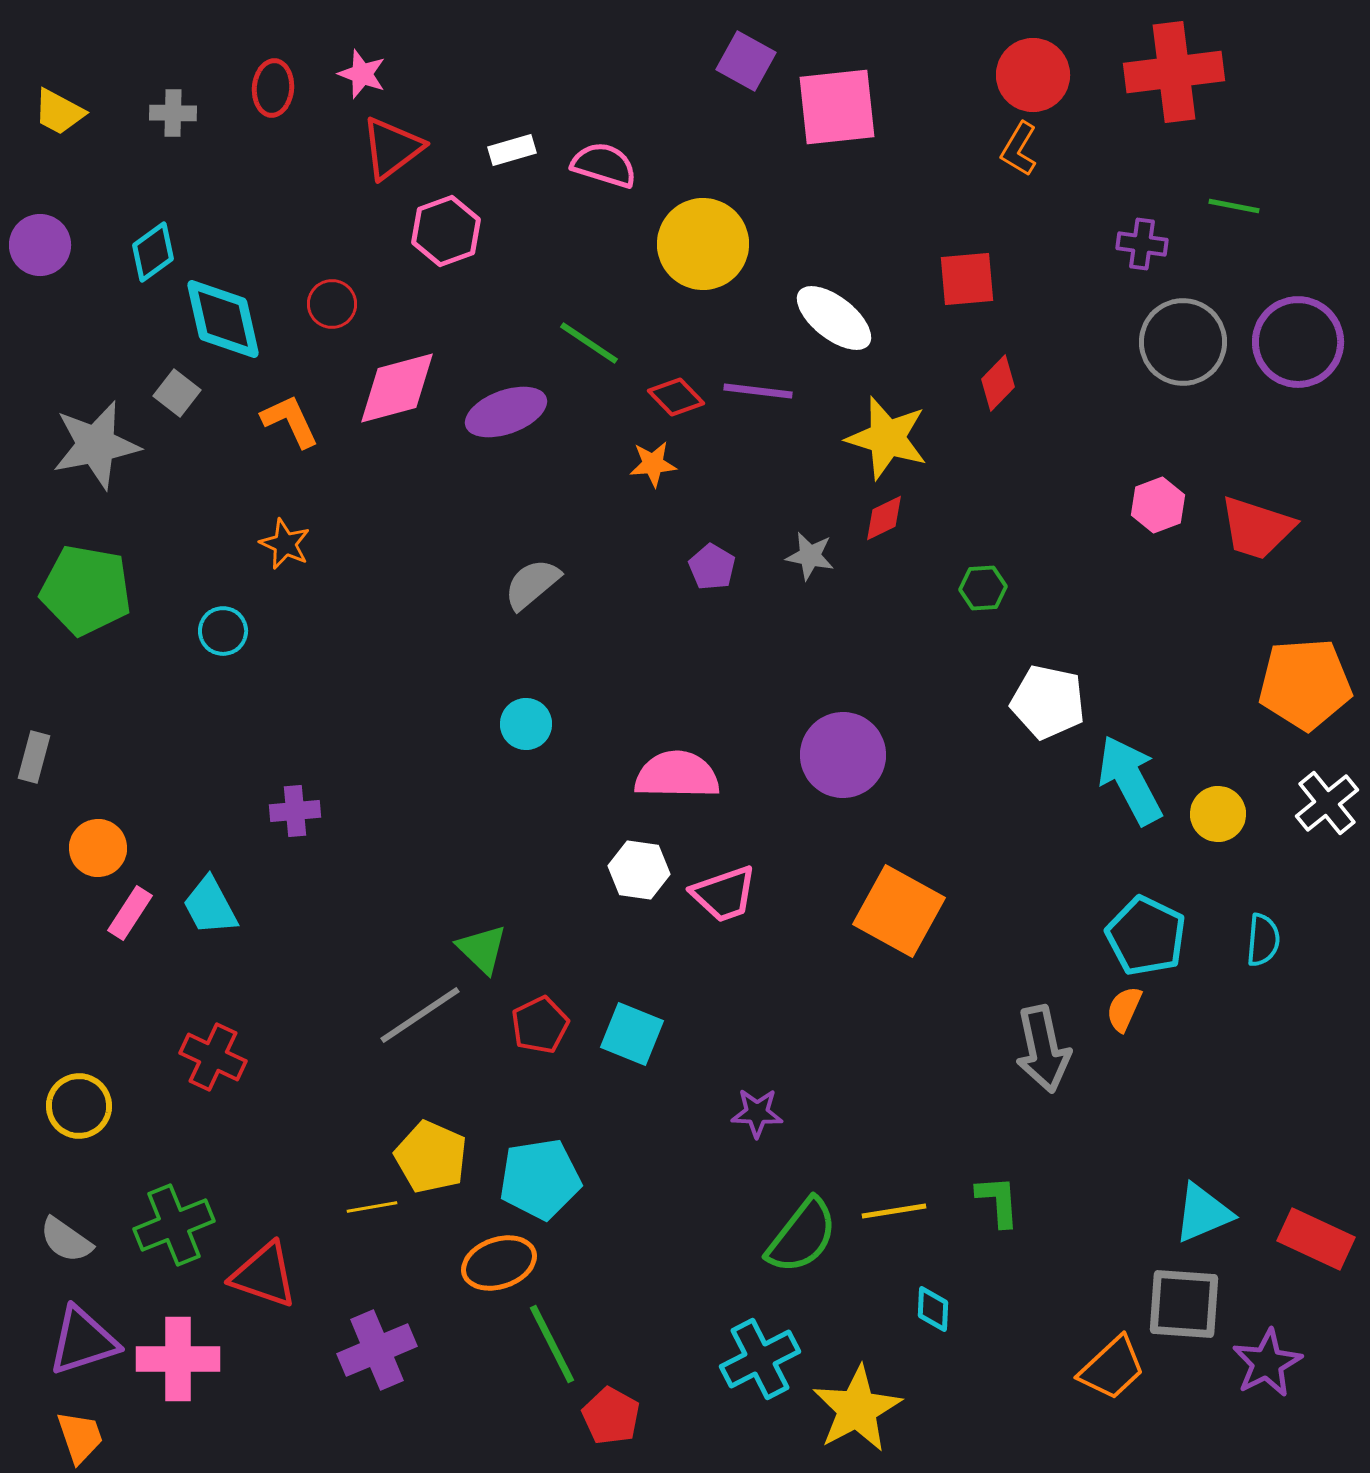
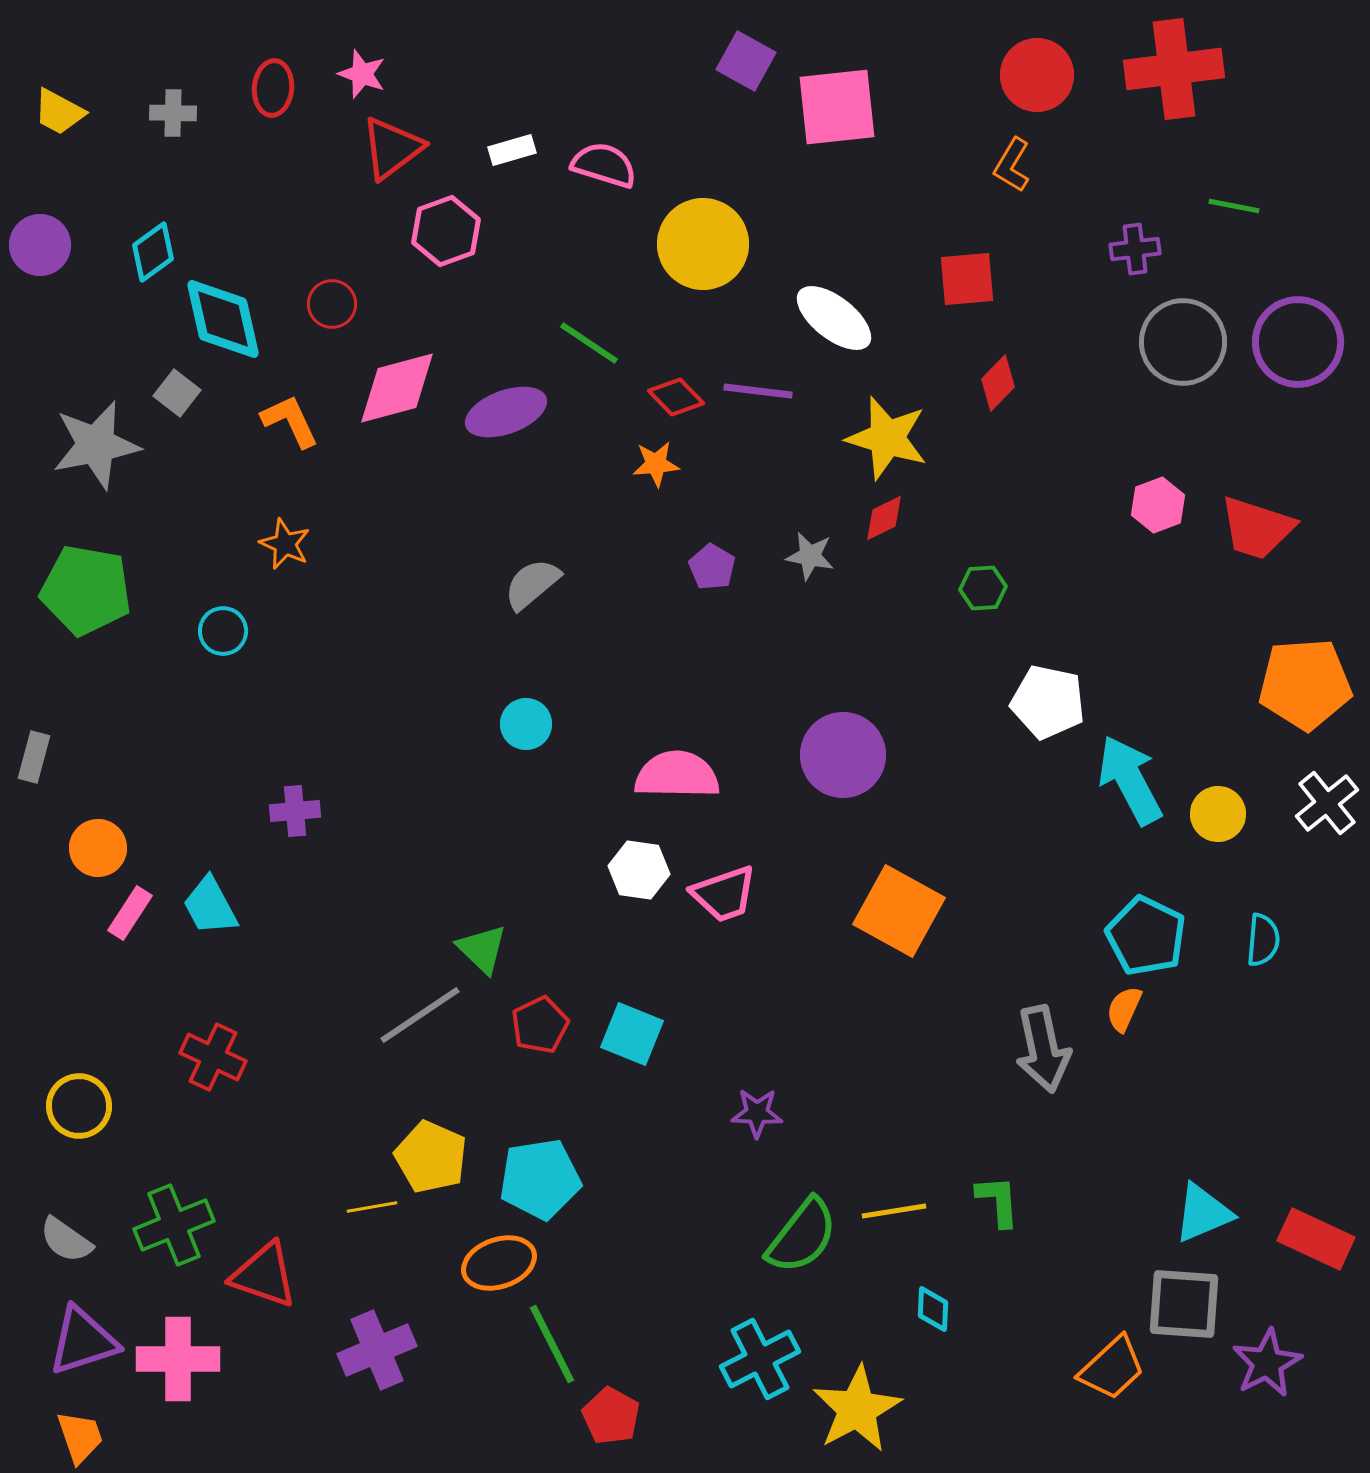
red cross at (1174, 72): moved 3 px up
red circle at (1033, 75): moved 4 px right
orange L-shape at (1019, 149): moved 7 px left, 16 px down
purple cross at (1142, 244): moved 7 px left, 5 px down; rotated 15 degrees counterclockwise
orange star at (653, 464): moved 3 px right
